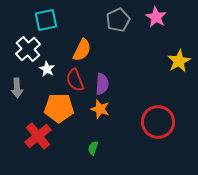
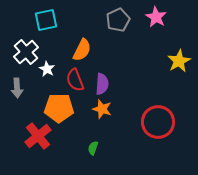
white cross: moved 2 px left, 3 px down
orange star: moved 2 px right
